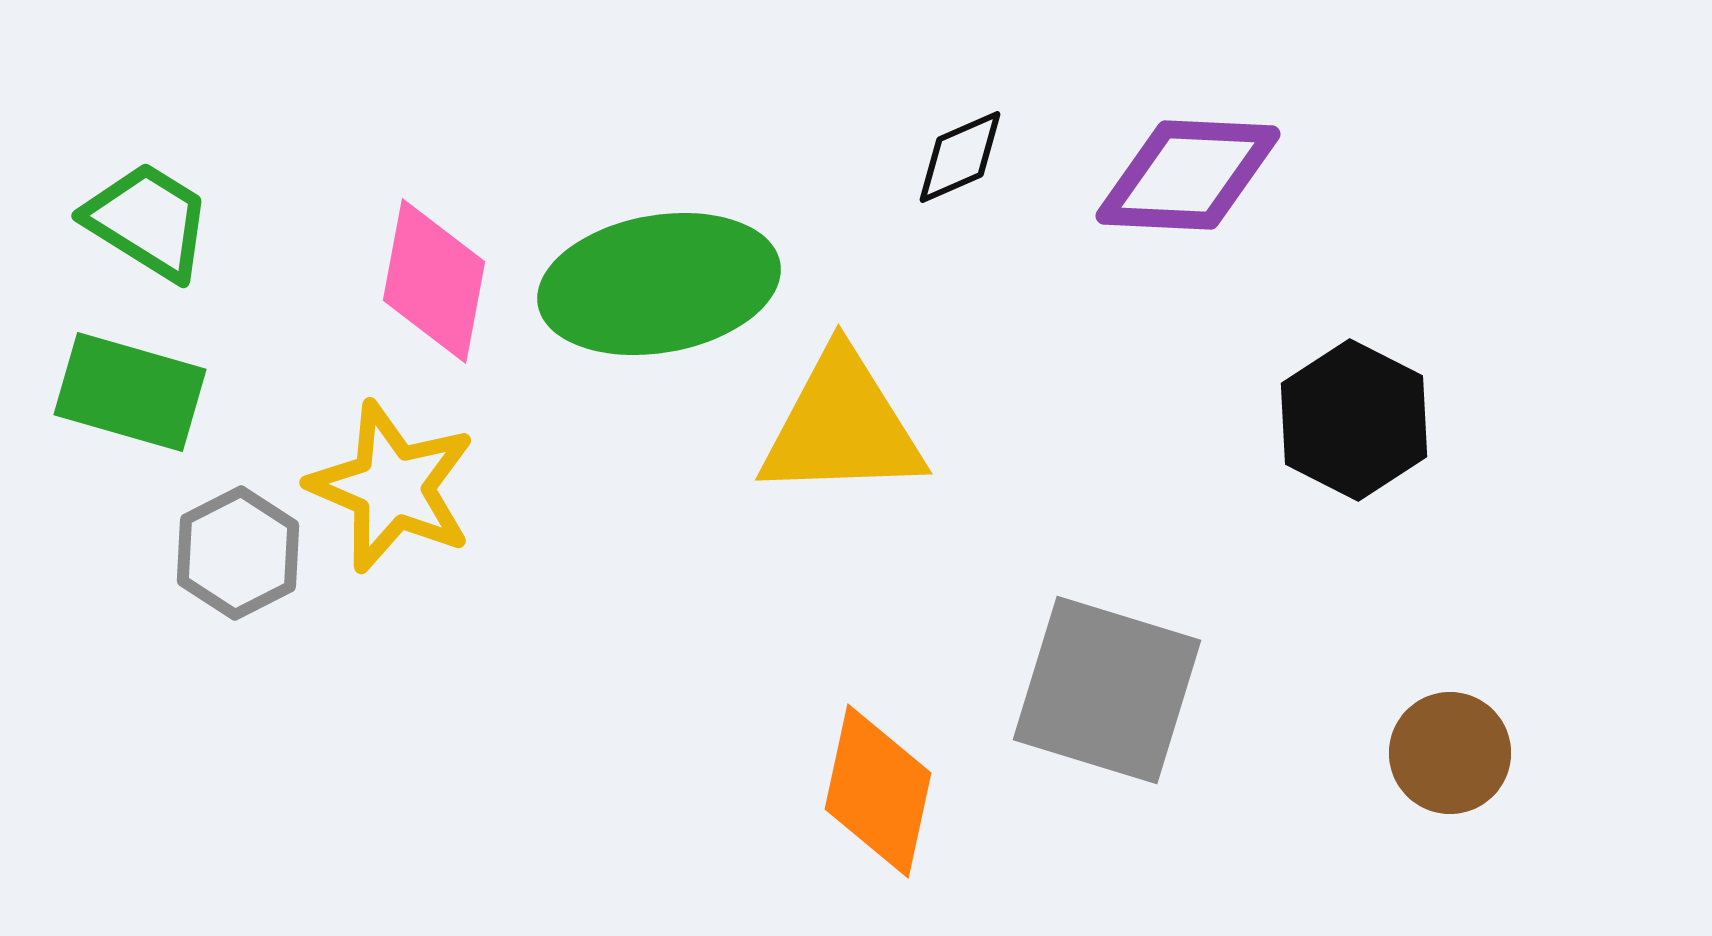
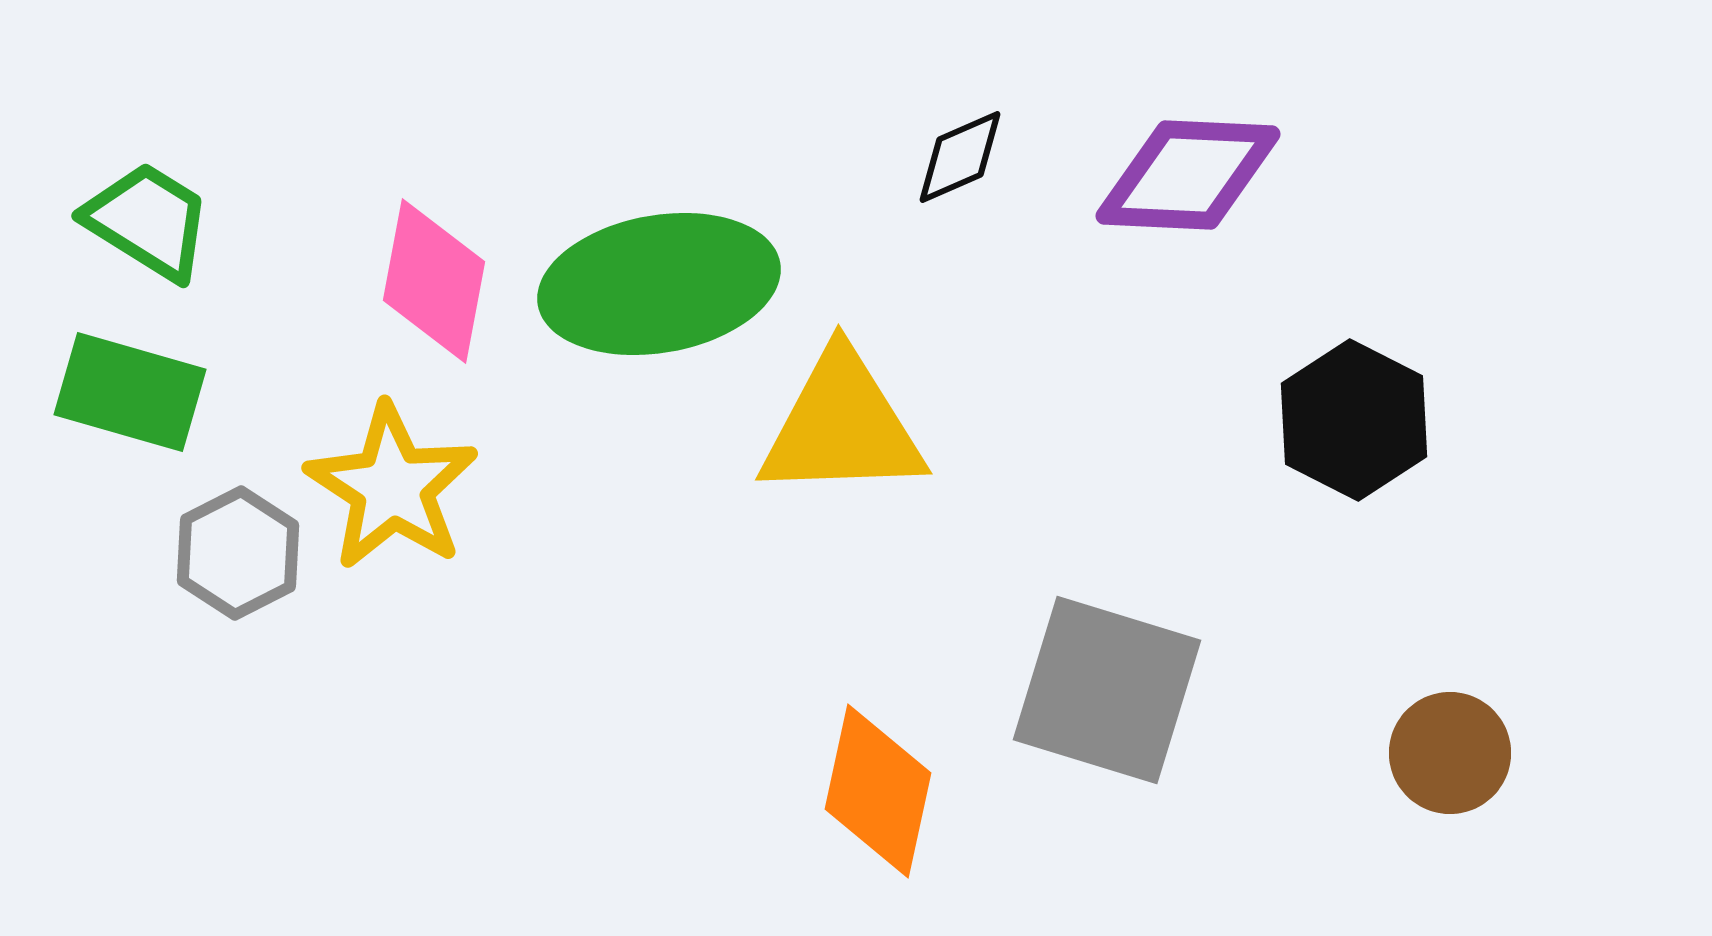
yellow star: rotated 10 degrees clockwise
